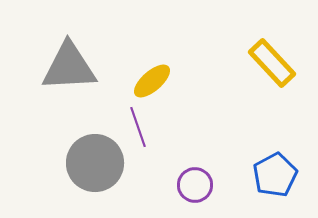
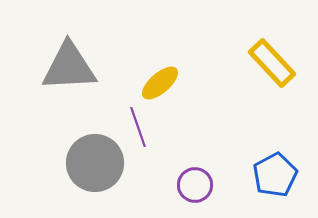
yellow ellipse: moved 8 px right, 2 px down
